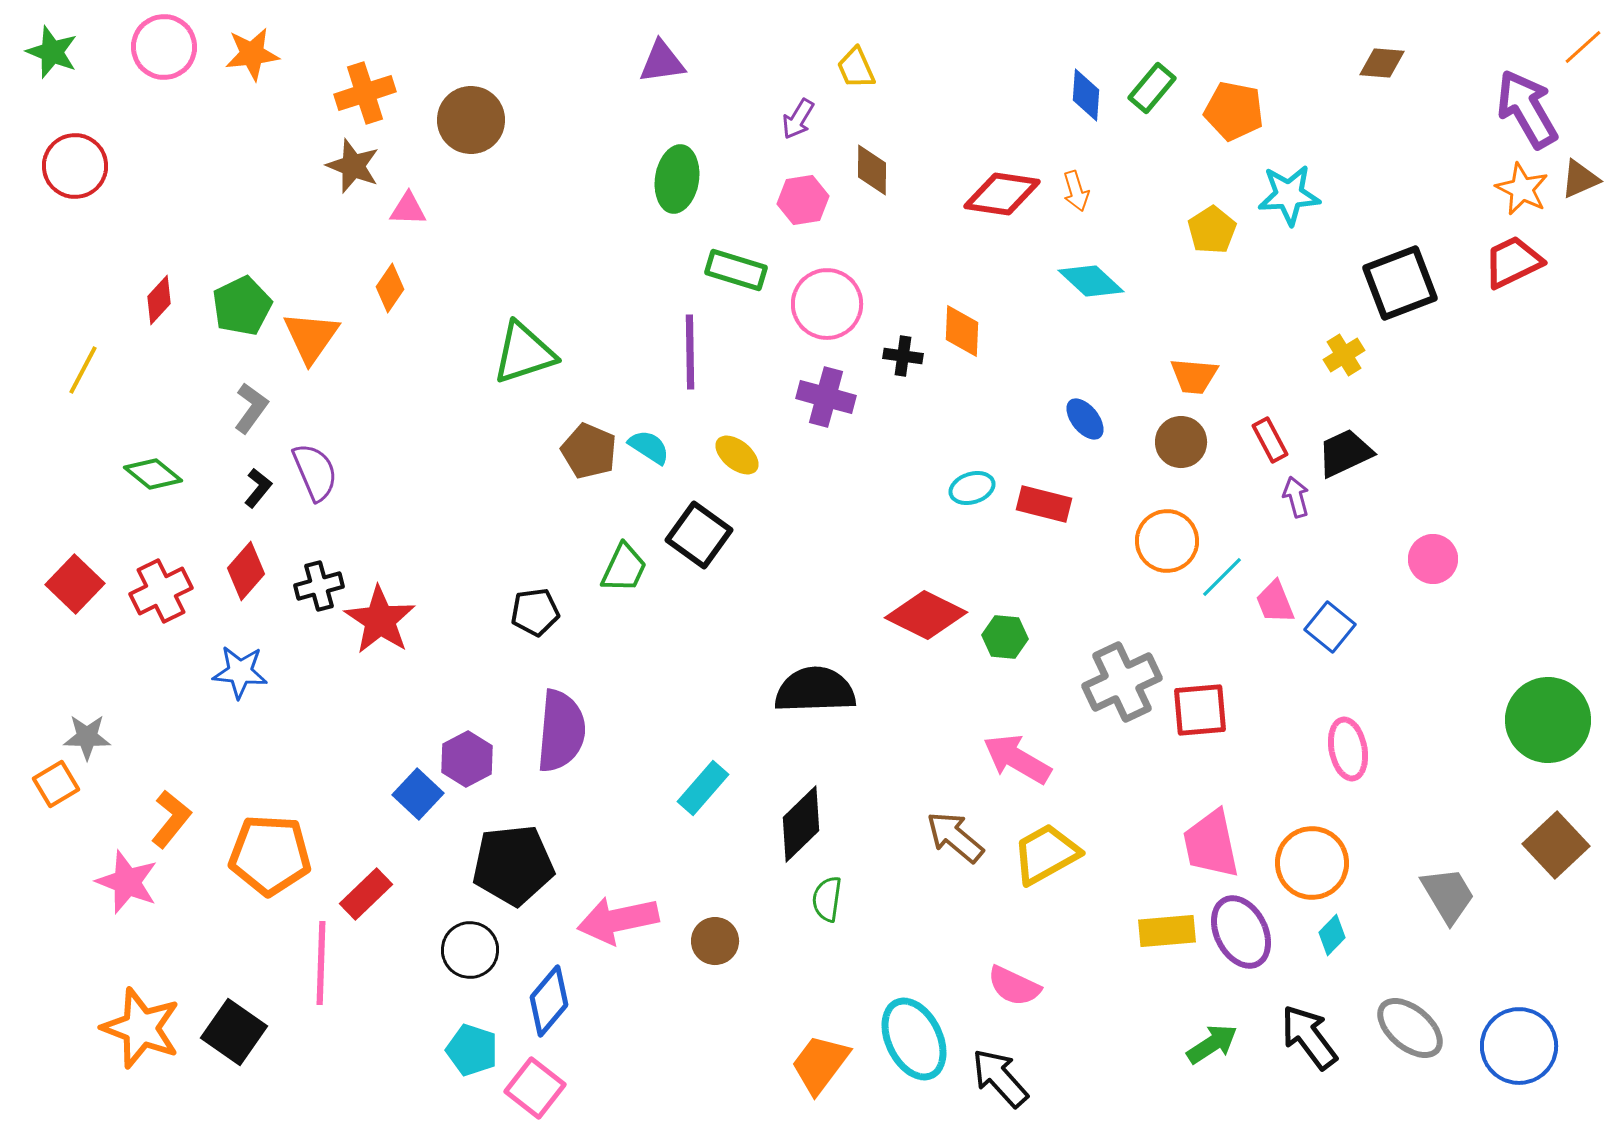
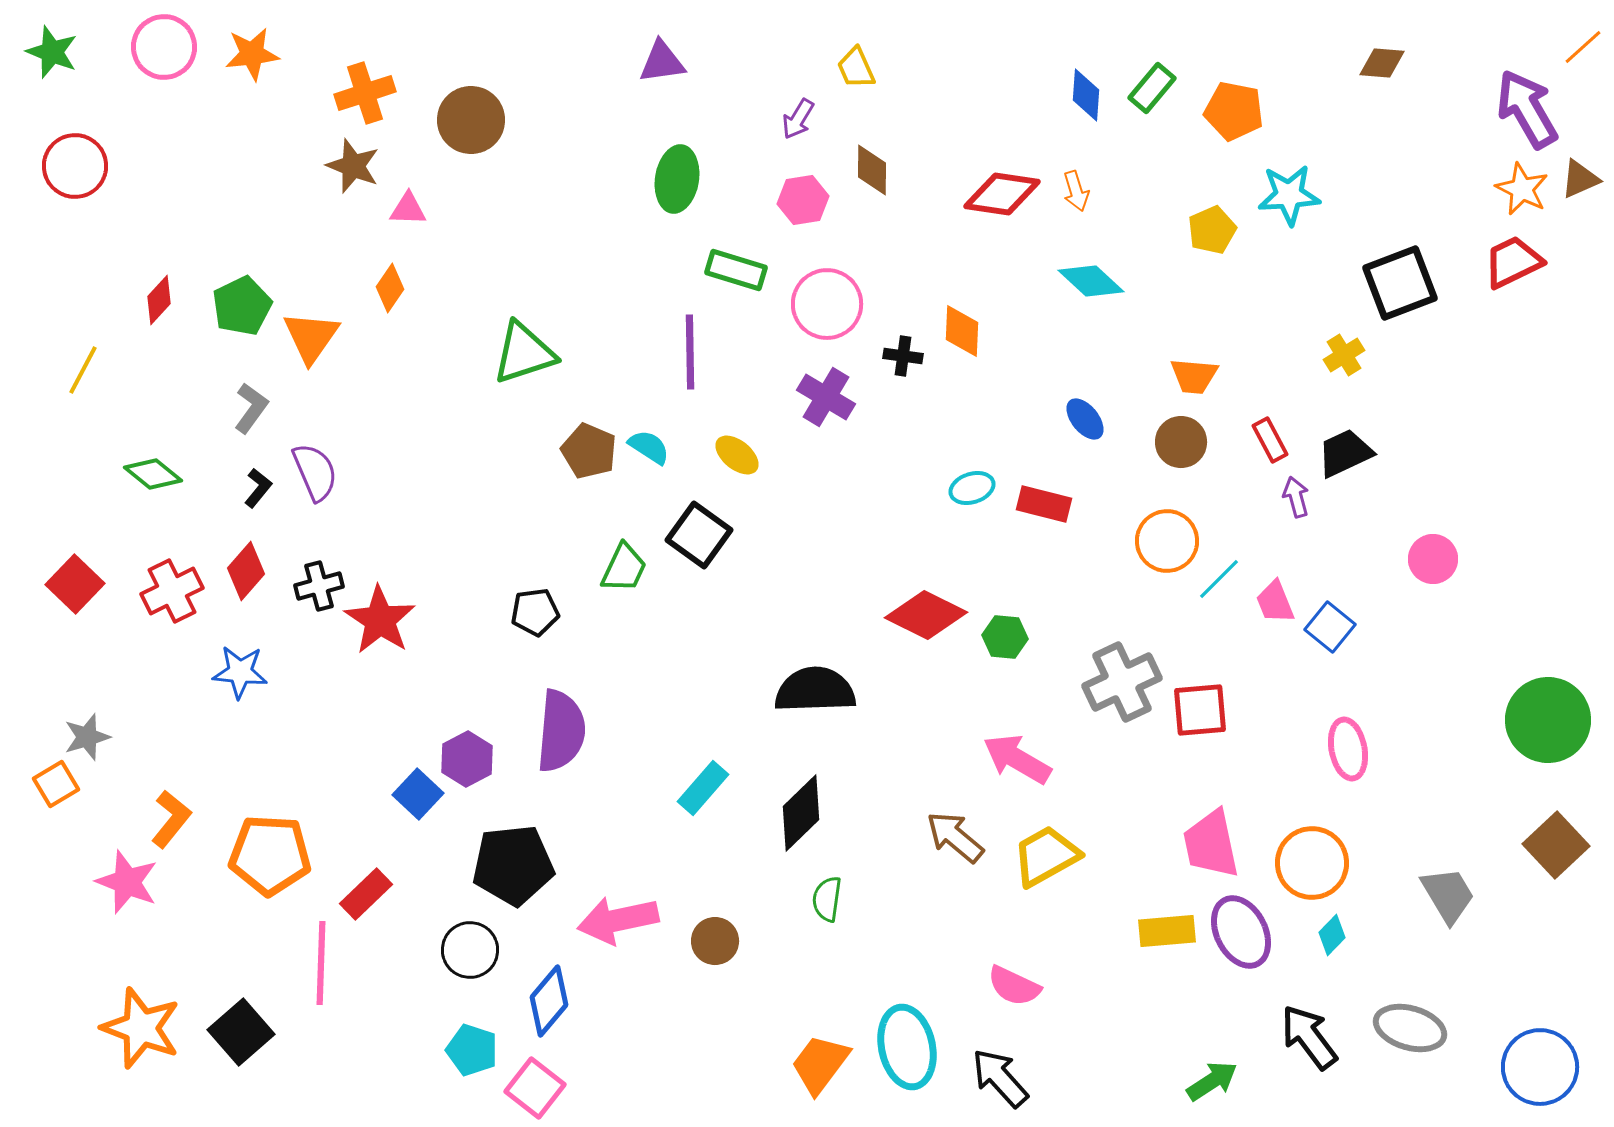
yellow pentagon at (1212, 230): rotated 9 degrees clockwise
purple cross at (826, 397): rotated 16 degrees clockwise
cyan line at (1222, 577): moved 3 px left, 2 px down
red cross at (161, 591): moved 11 px right
gray star at (87, 737): rotated 18 degrees counterclockwise
black diamond at (801, 824): moved 11 px up
yellow trapezoid at (1046, 854): moved 2 px down
gray ellipse at (1410, 1028): rotated 24 degrees counterclockwise
black square at (234, 1032): moved 7 px right; rotated 14 degrees clockwise
cyan ellipse at (914, 1039): moved 7 px left, 8 px down; rotated 14 degrees clockwise
green arrow at (1212, 1044): moved 37 px down
blue circle at (1519, 1046): moved 21 px right, 21 px down
